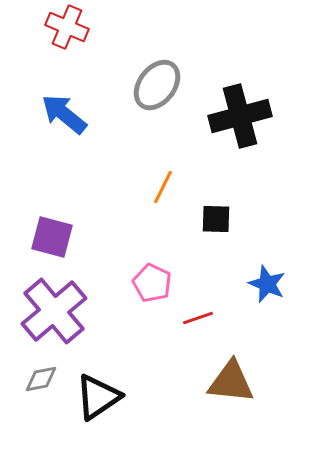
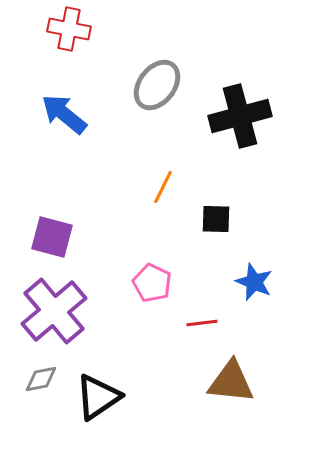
red cross: moved 2 px right, 2 px down; rotated 12 degrees counterclockwise
blue star: moved 13 px left, 2 px up
red line: moved 4 px right, 5 px down; rotated 12 degrees clockwise
